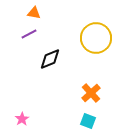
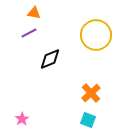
purple line: moved 1 px up
yellow circle: moved 3 px up
cyan square: moved 1 px up
